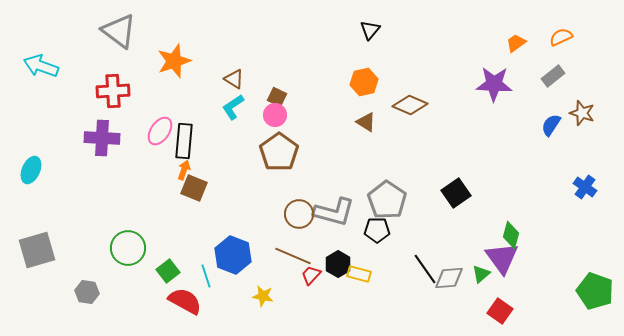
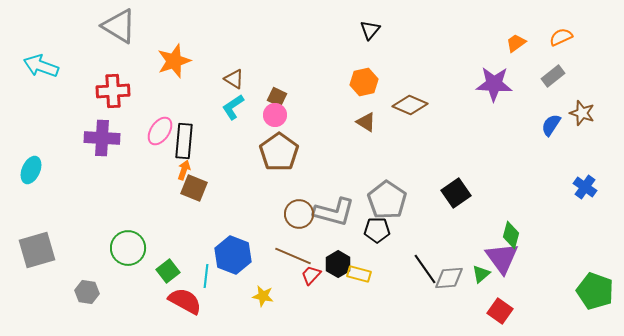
gray triangle at (119, 31): moved 5 px up; rotated 6 degrees counterclockwise
cyan line at (206, 276): rotated 25 degrees clockwise
